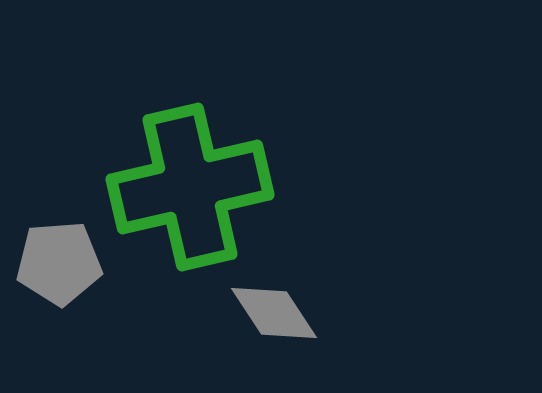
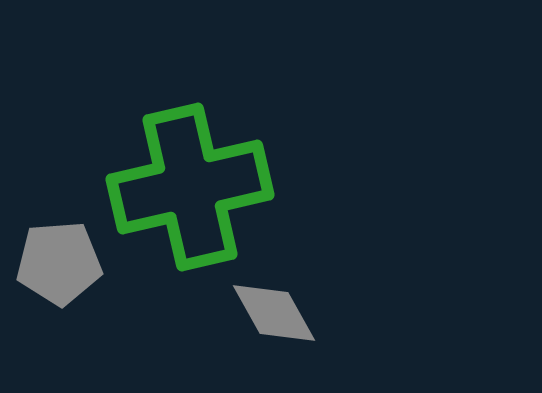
gray diamond: rotated 4 degrees clockwise
